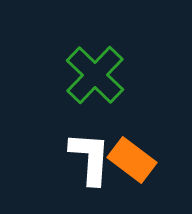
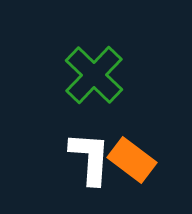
green cross: moved 1 px left
